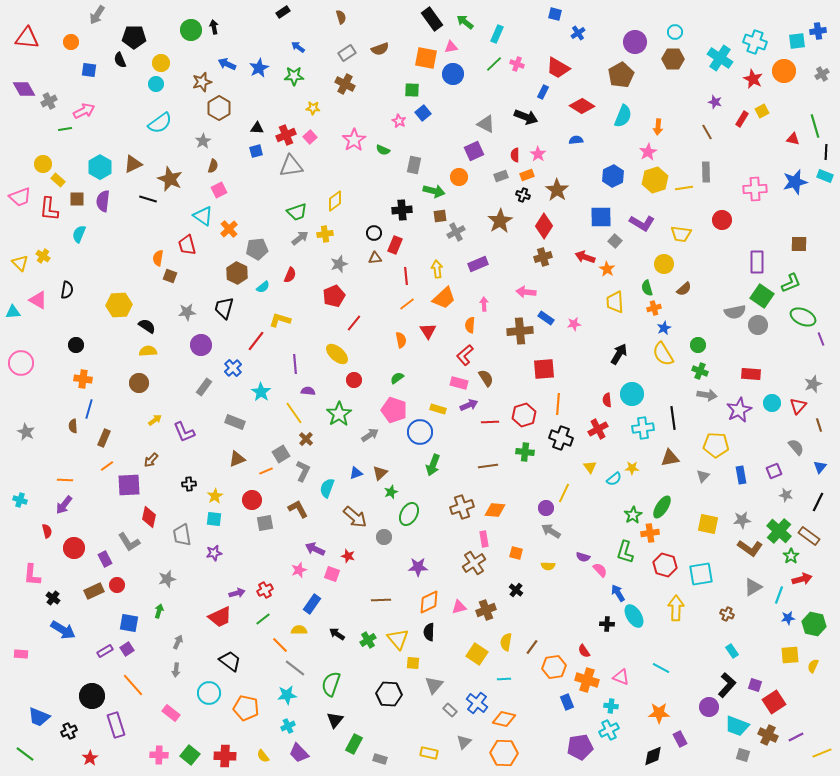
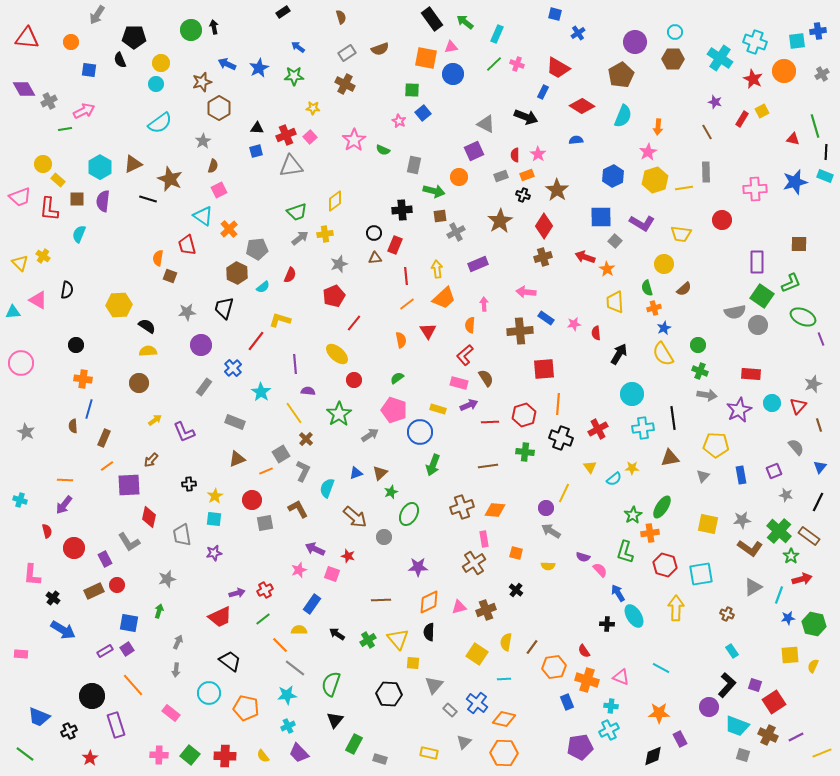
red semicircle at (607, 400): moved 11 px left, 67 px up
